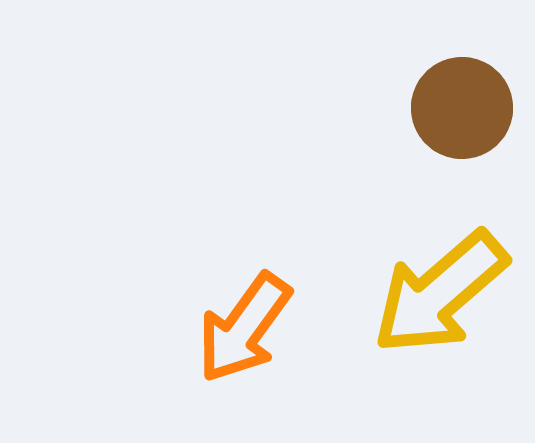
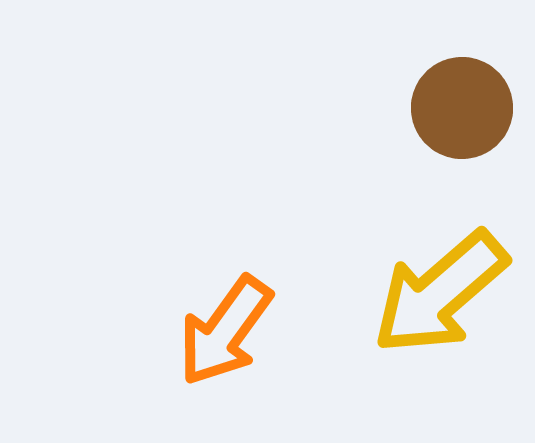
orange arrow: moved 19 px left, 3 px down
